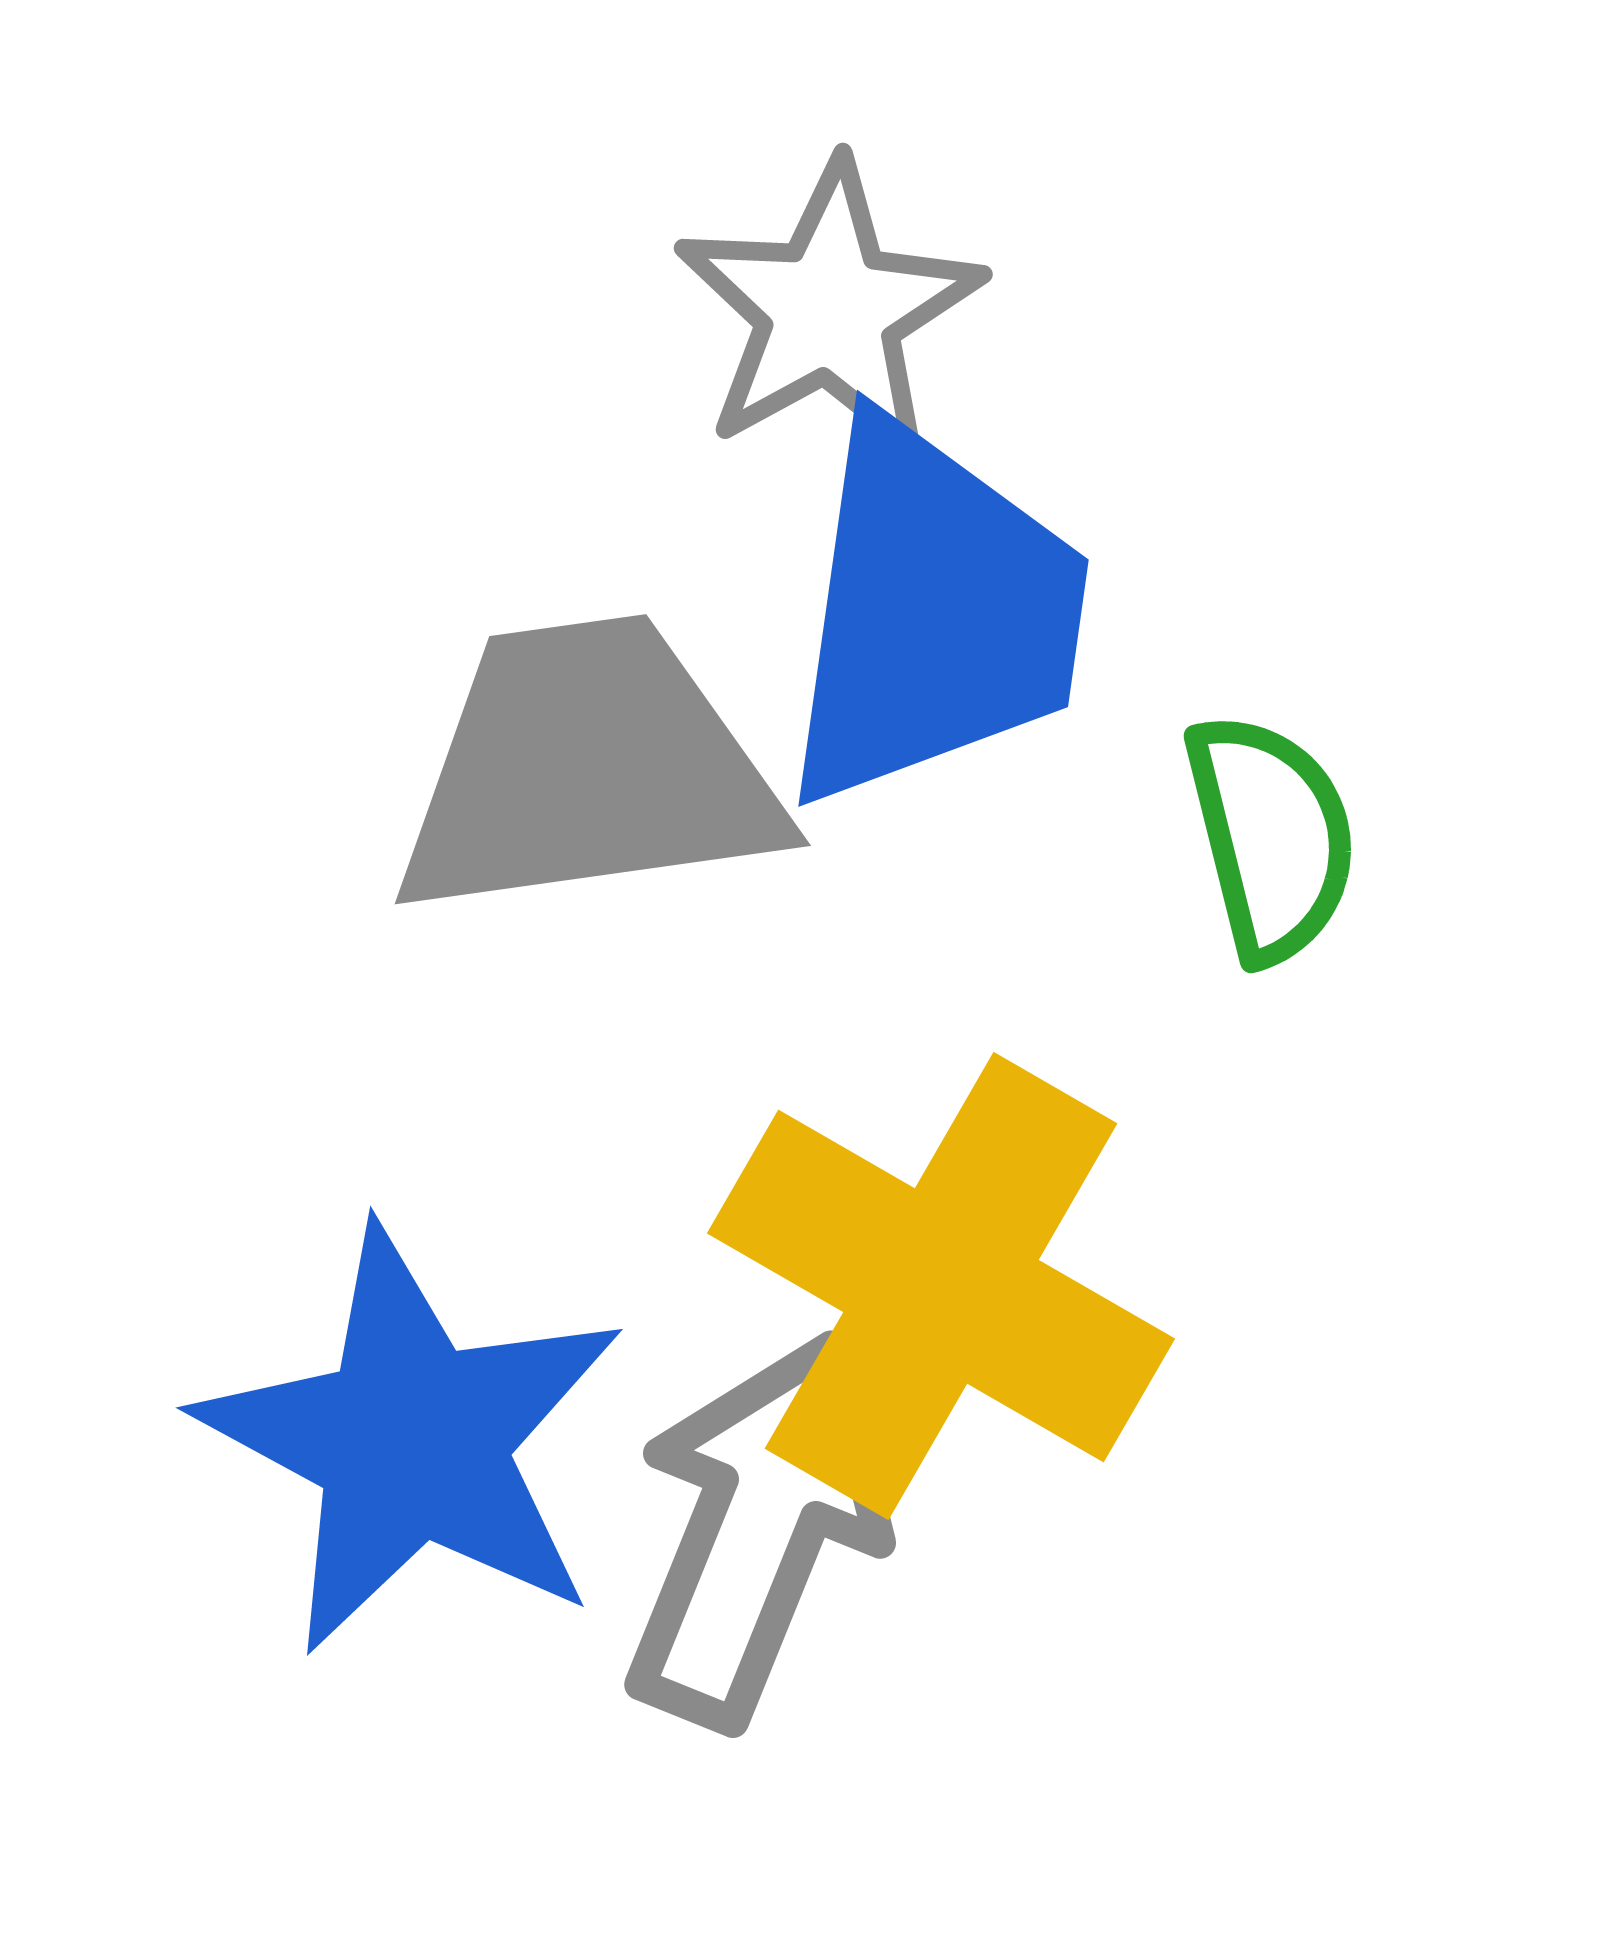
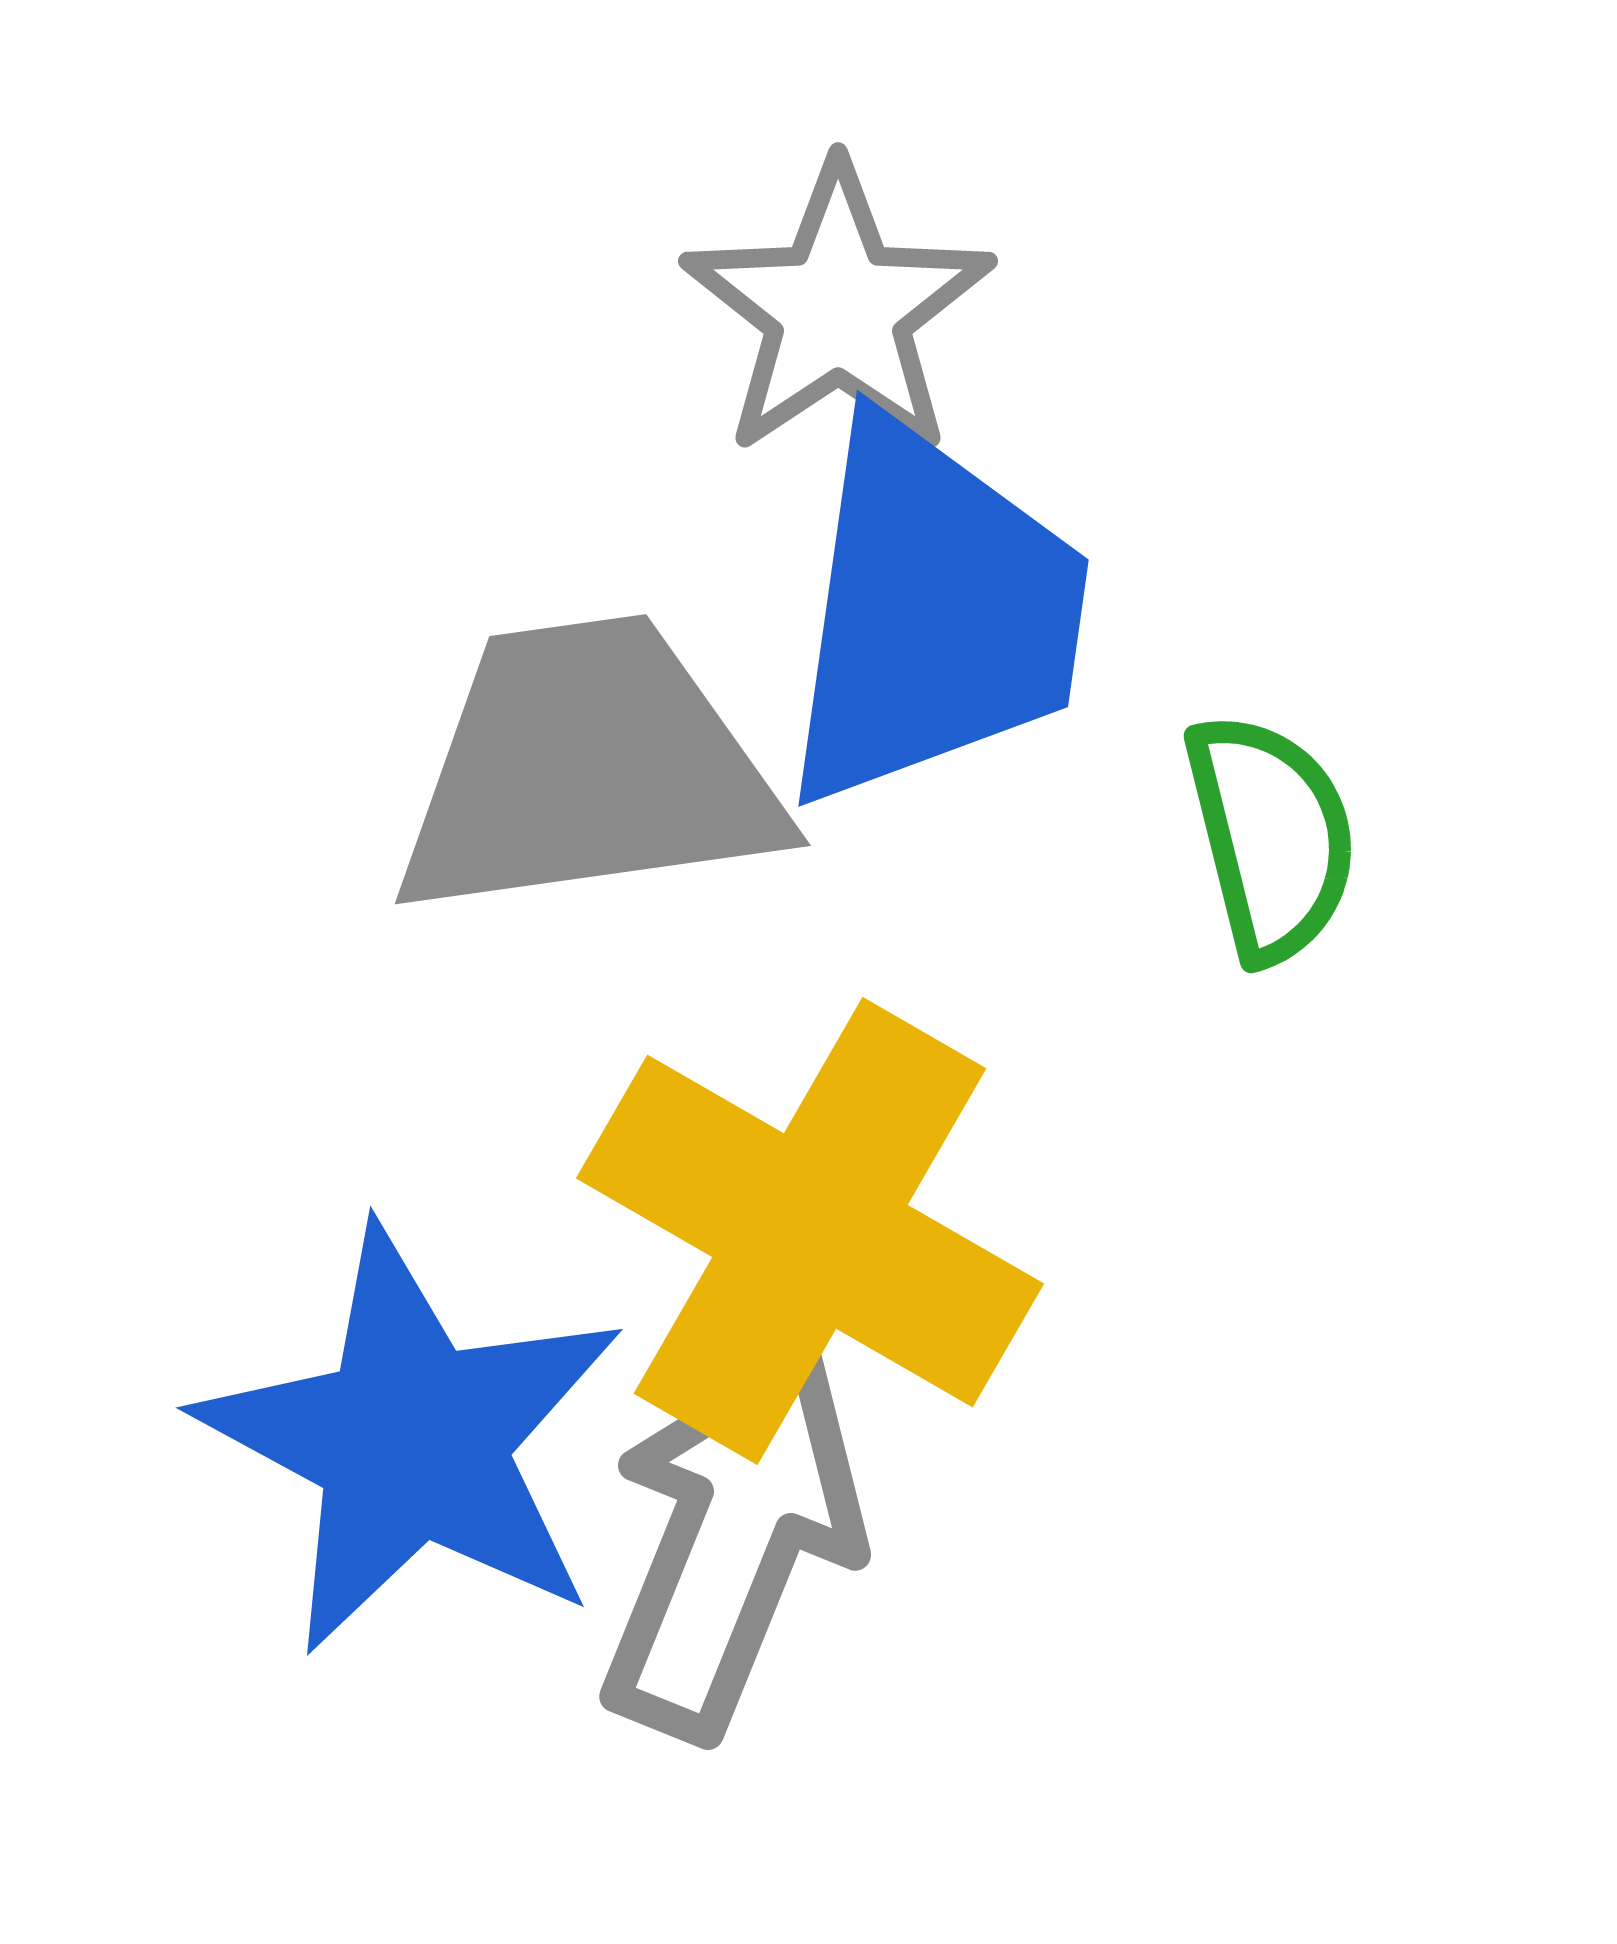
gray star: moved 9 px right; rotated 5 degrees counterclockwise
yellow cross: moved 131 px left, 55 px up
gray arrow: moved 25 px left, 12 px down
